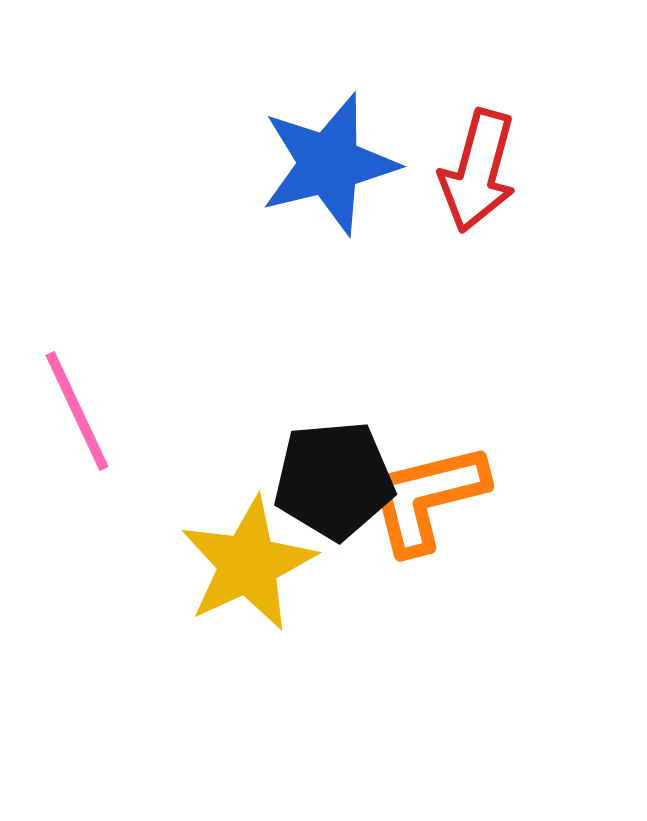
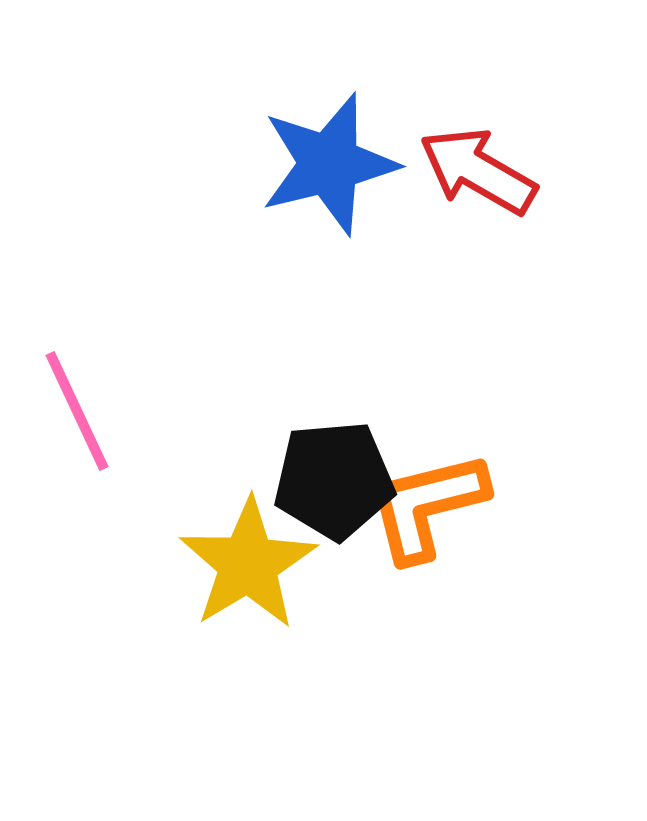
red arrow: rotated 105 degrees clockwise
orange L-shape: moved 8 px down
yellow star: rotated 6 degrees counterclockwise
